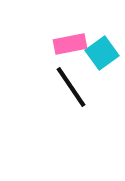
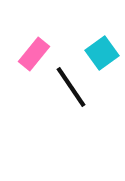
pink rectangle: moved 36 px left, 10 px down; rotated 40 degrees counterclockwise
